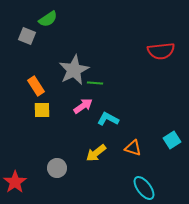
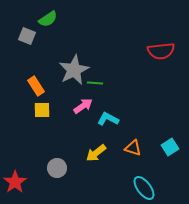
cyan square: moved 2 px left, 7 px down
